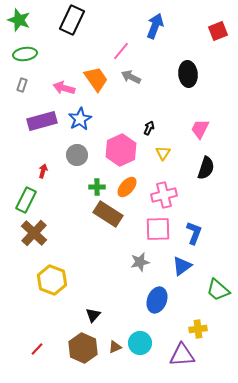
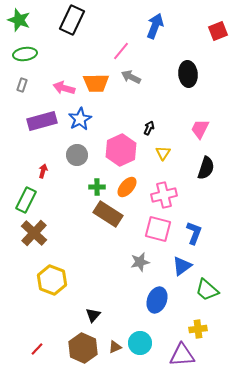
orange trapezoid: moved 4 px down; rotated 124 degrees clockwise
pink square: rotated 16 degrees clockwise
green trapezoid: moved 11 px left
